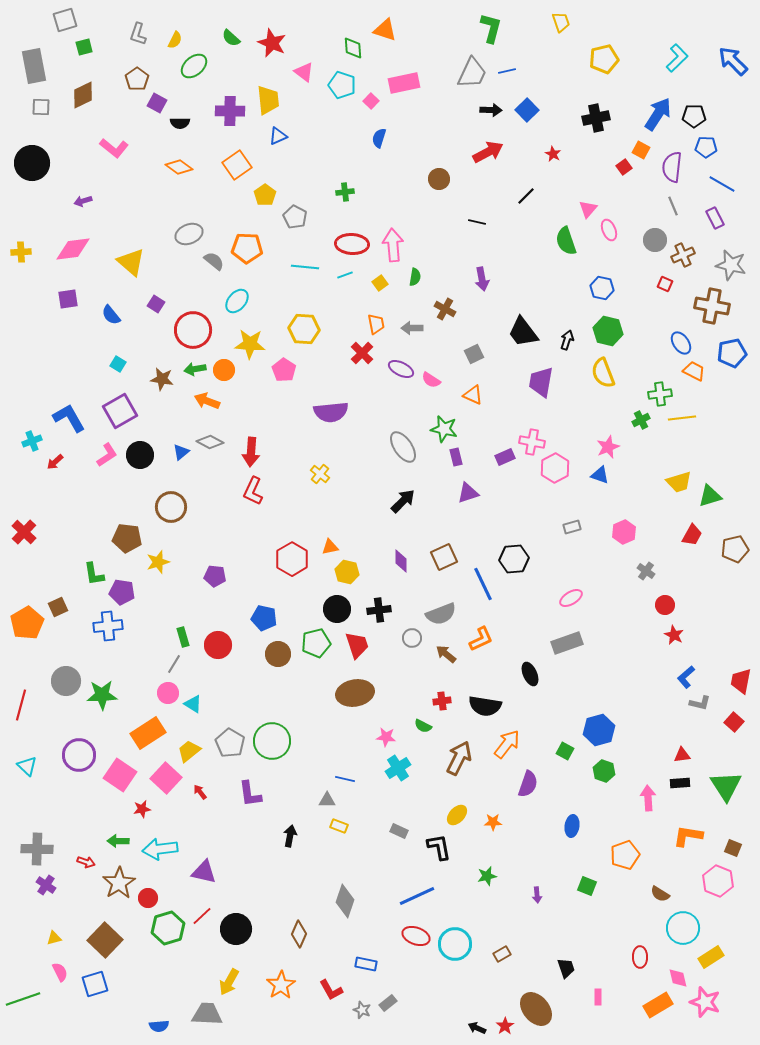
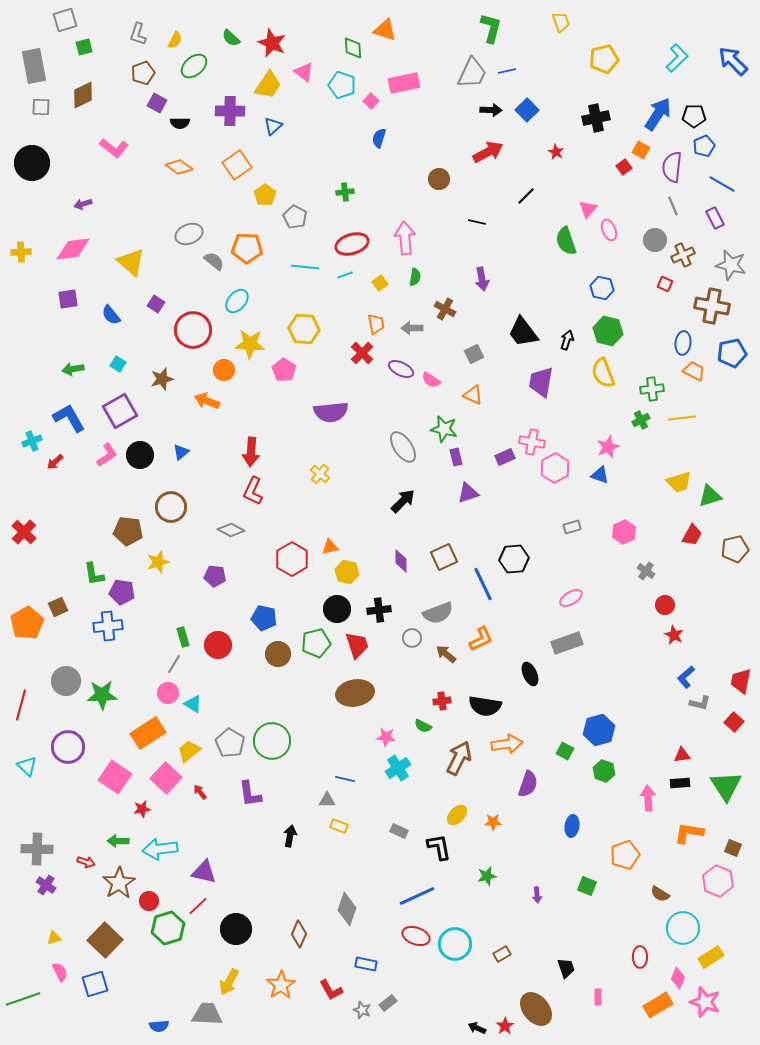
brown pentagon at (137, 79): moved 6 px right, 6 px up; rotated 15 degrees clockwise
yellow trapezoid at (268, 100): moved 15 px up; rotated 40 degrees clockwise
blue triangle at (278, 136): moved 5 px left, 10 px up; rotated 18 degrees counterclockwise
blue pentagon at (706, 147): moved 2 px left, 1 px up; rotated 25 degrees counterclockwise
red star at (553, 154): moved 3 px right, 2 px up
purple arrow at (83, 201): moved 3 px down
red ellipse at (352, 244): rotated 20 degrees counterclockwise
pink arrow at (393, 245): moved 12 px right, 7 px up
blue ellipse at (681, 343): moved 2 px right; rotated 40 degrees clockwise
green arrow at (195, 369): moved 122 px left
brown star at (162, 379): rotated 25 degrees counterclockwise
green cross at (660, 394): moved 8 px left, 5 px up
gray diamond at (210, 442): moved 21 px right, 88 px down
brown pentagon at (127, 538): moved 1 px right, 7 px up
gray semicircle at (441, 614): moved 3 px left, 1 px up
orange arrow at (507, 744): rotated 44 degrees clockwise
purple circle at (79, 755): moved 11 px left, 8 px up
pink square at (120, 775): moved 5 px left, 2 px down
orange L-shape at (688, 836): moved 1 px right, 3 px up
red circle at (148, 898): moved 1 px right, 3 px down
gray diamond at (345, 901): moved 2 px right, 8 px down
red line at (202, 916): moved 4 px left, 10 px up
pink diamond at (678, 978): rotated 35 degrees clockwise
